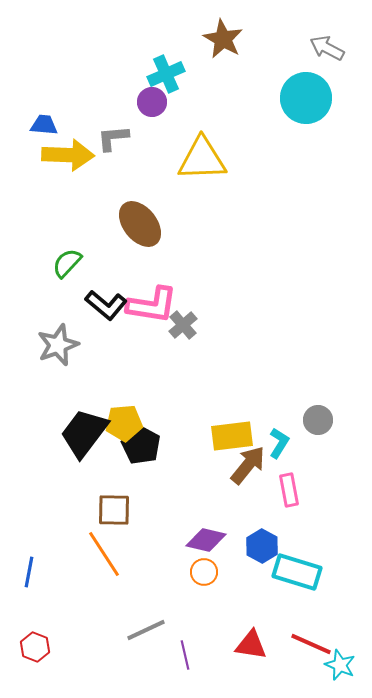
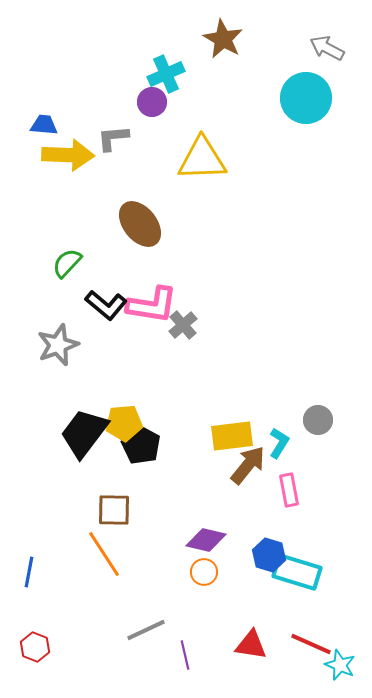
blue hexagon: moved 7 px right, 9 px down; rotated 12 degrees counterclockwise
